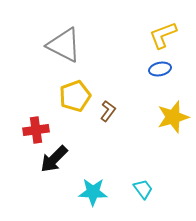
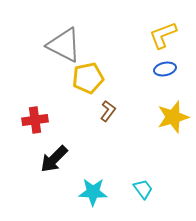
blue ellipse: moved 5 px right
yellow pentagon: moved 13 px right, 18 px up; rotated 8 degrees clockwise
red cross: moved 1 px left, 10 px up
